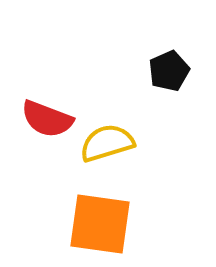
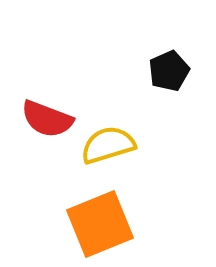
yellow semicircle: moved 1 px right, 2 px down
orange square: rotated 30 degrees counterclockwise
